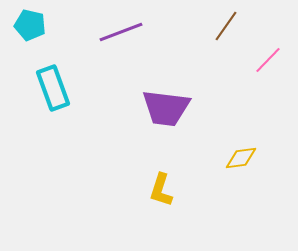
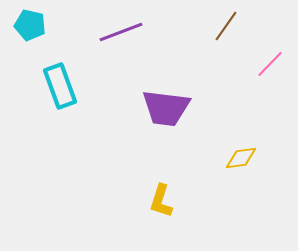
pink line: moved 2 px right, 4 px down
cyan rectangle: moved 7 px right, 2 px up
yellow L-shape: moved 11 px down
